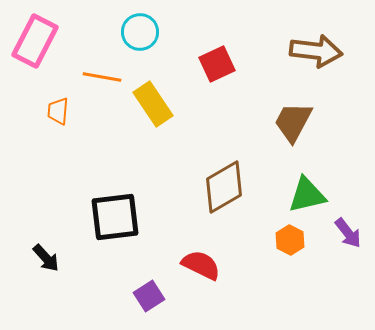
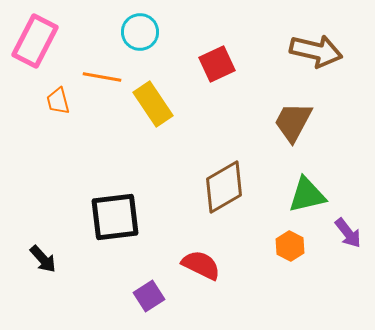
brown arrow: rotated 6 degrees clockwise
orange trapezoid: moved 10 px up; rotated 20 degrees counterclockwise
orange hexagon: moved 6 px down
black arrow: moved 3 px left, 1 px down
